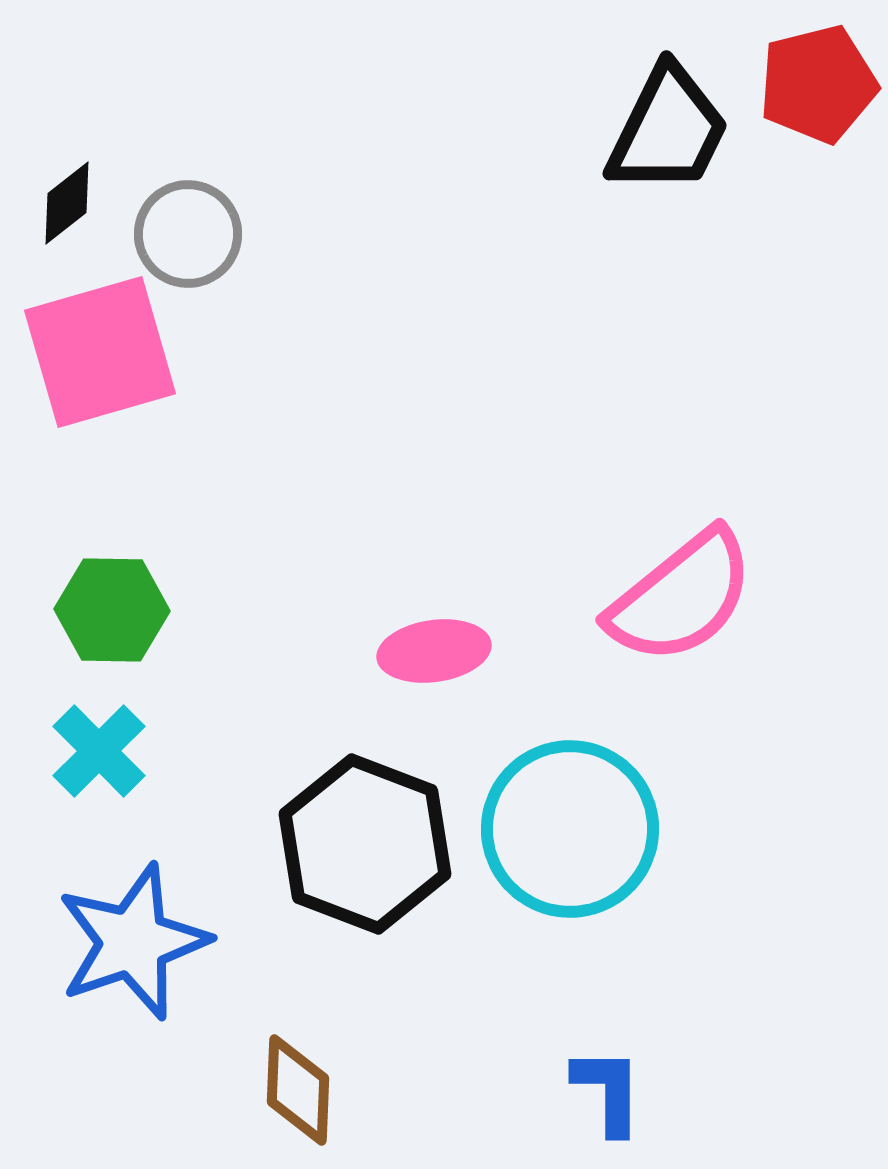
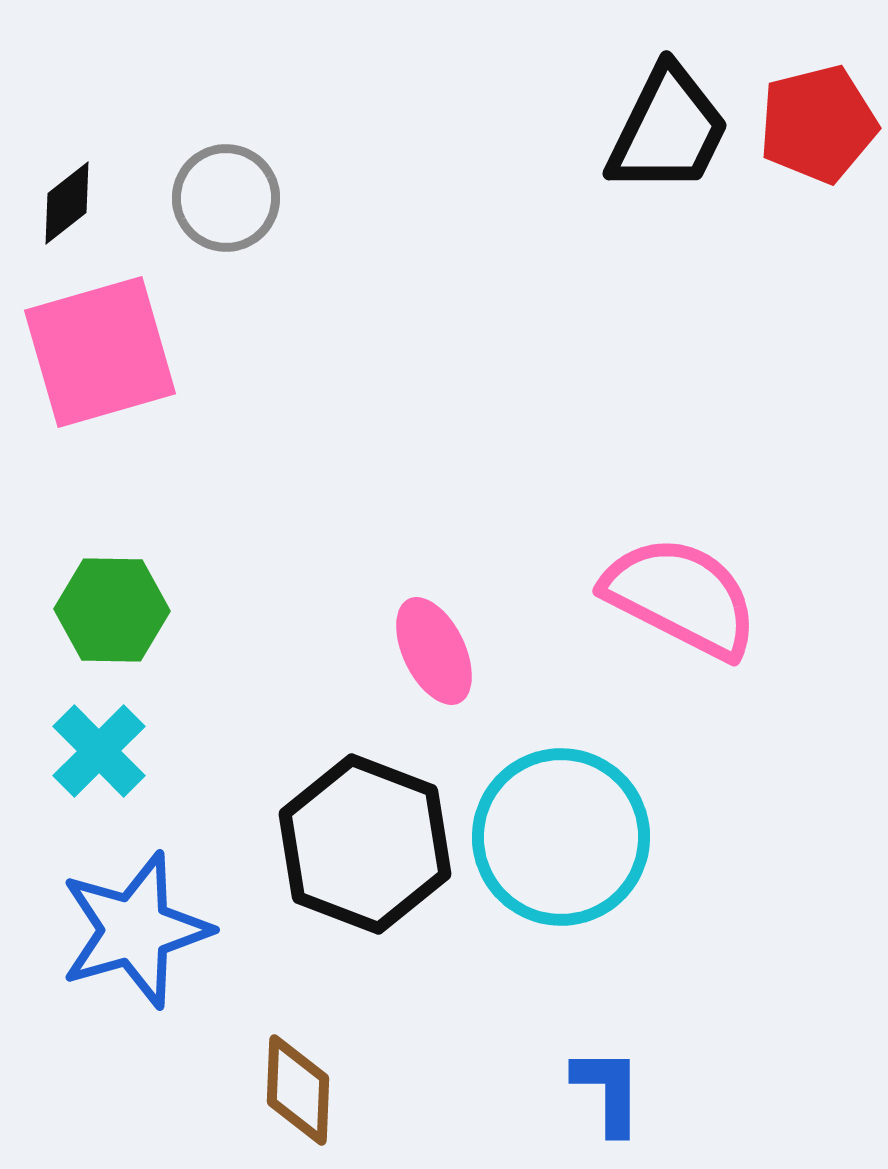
red pentagon: moved 40 px down
gray circle: moved 38 px right, 36 px up
pink semicircle: rotated 114 degrees counterclockwise
pink ellipse: rotated 72 degrees clockwise
cyan circle: moved 9 px left, 8 px down
blue star: moved 2 px right, 12 px up; rotated 3 degrees clockwise
